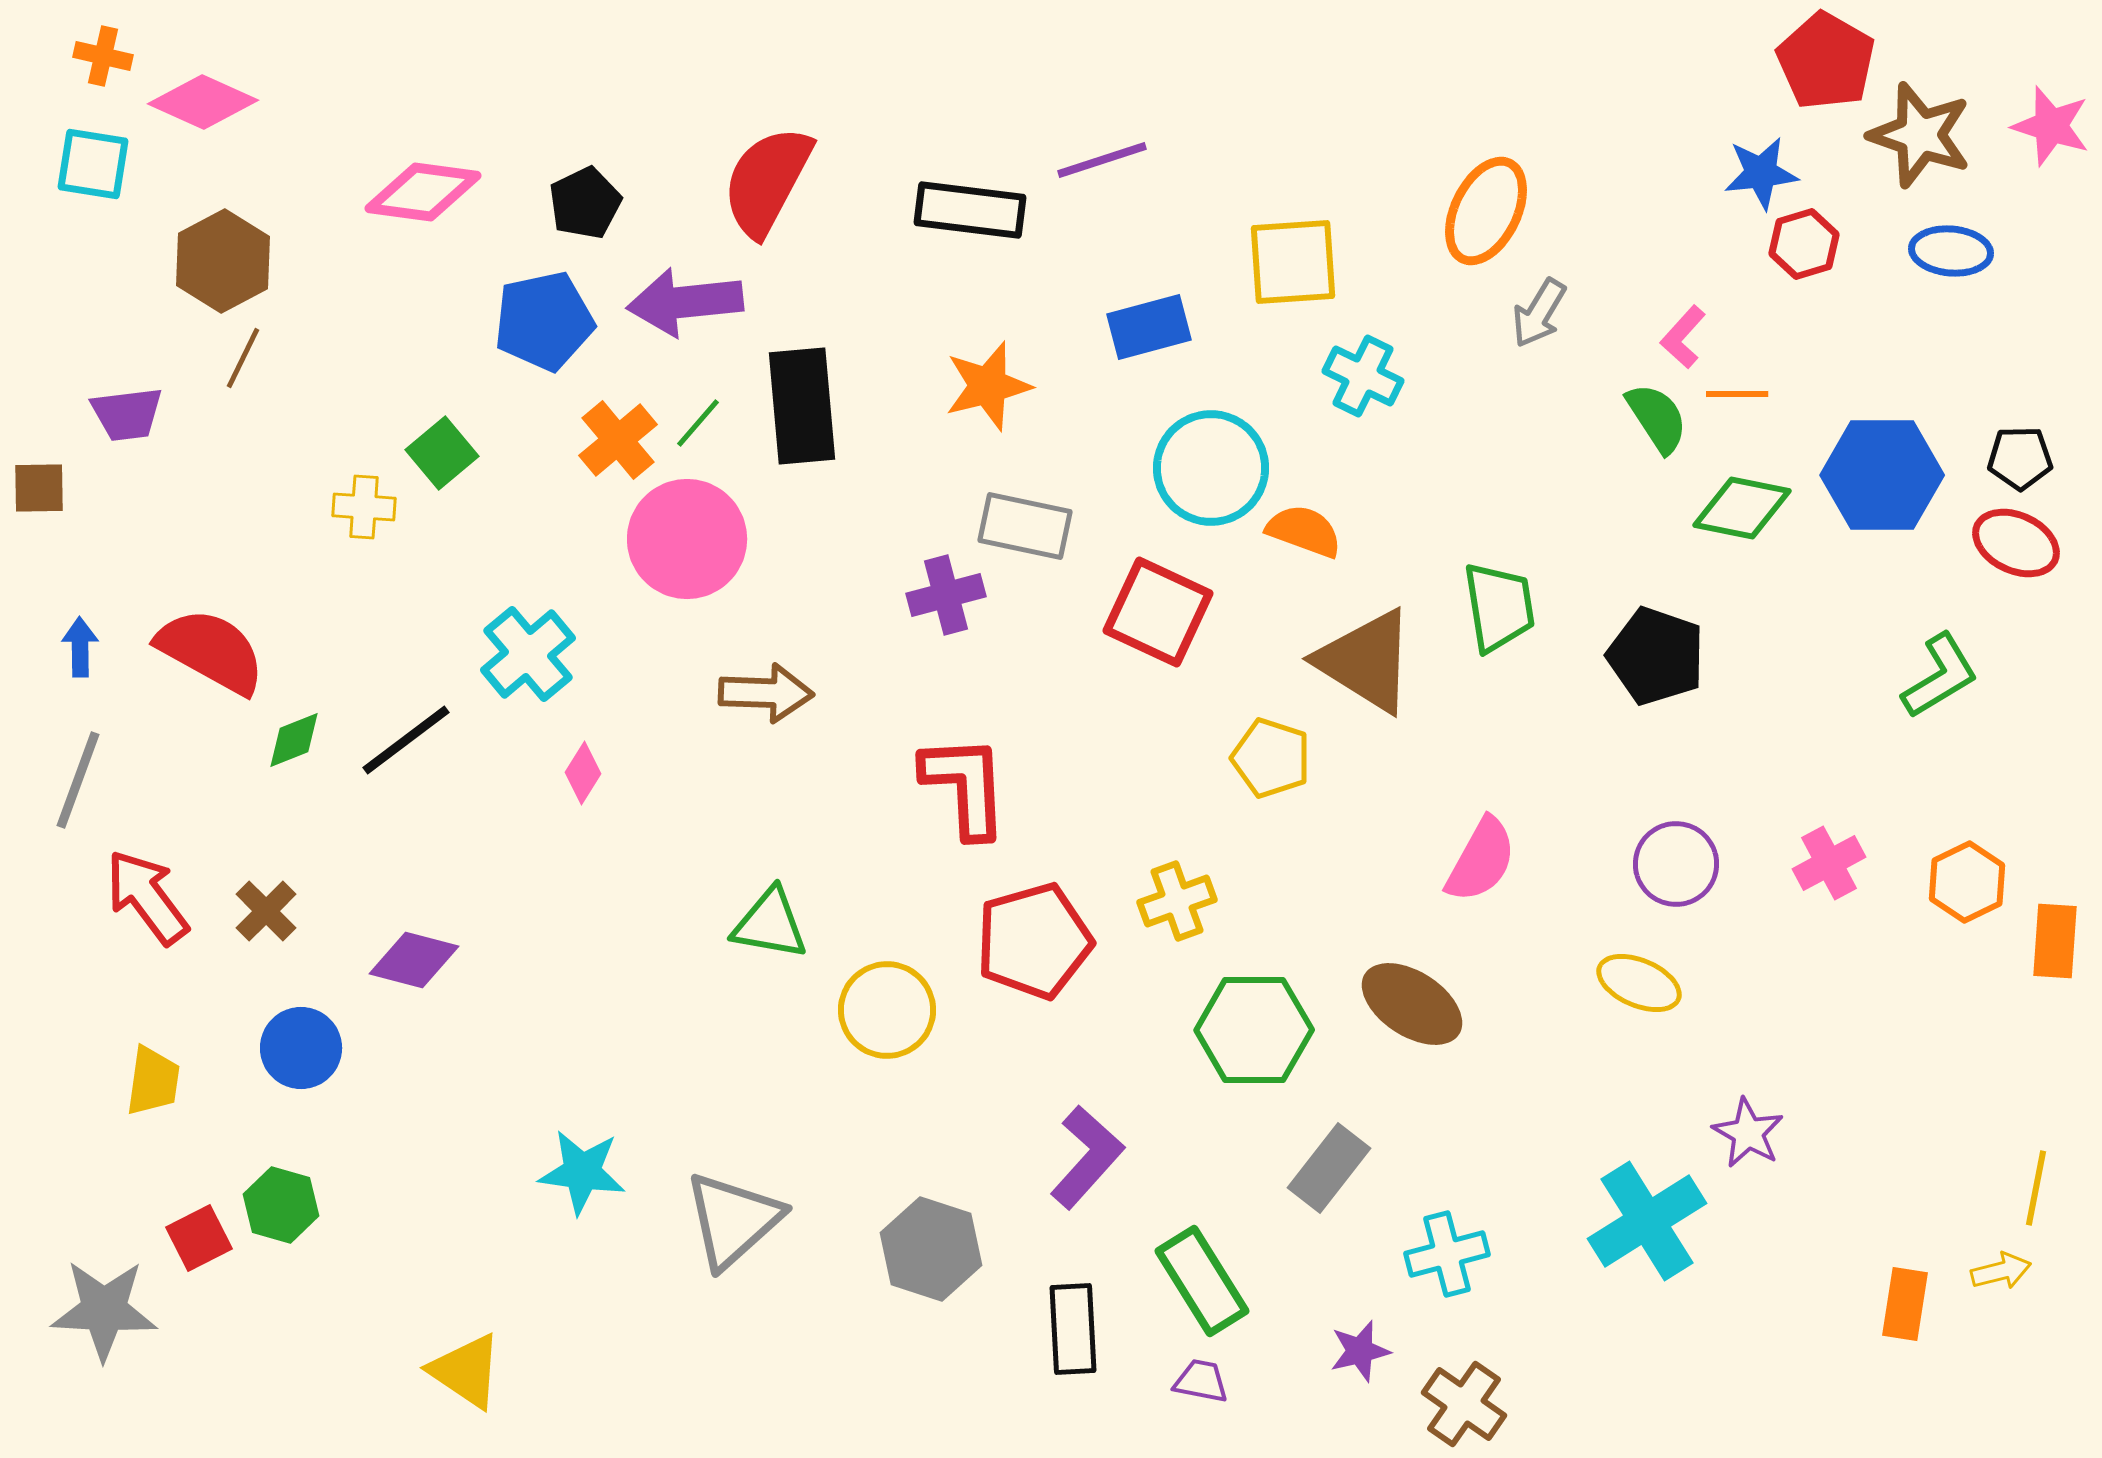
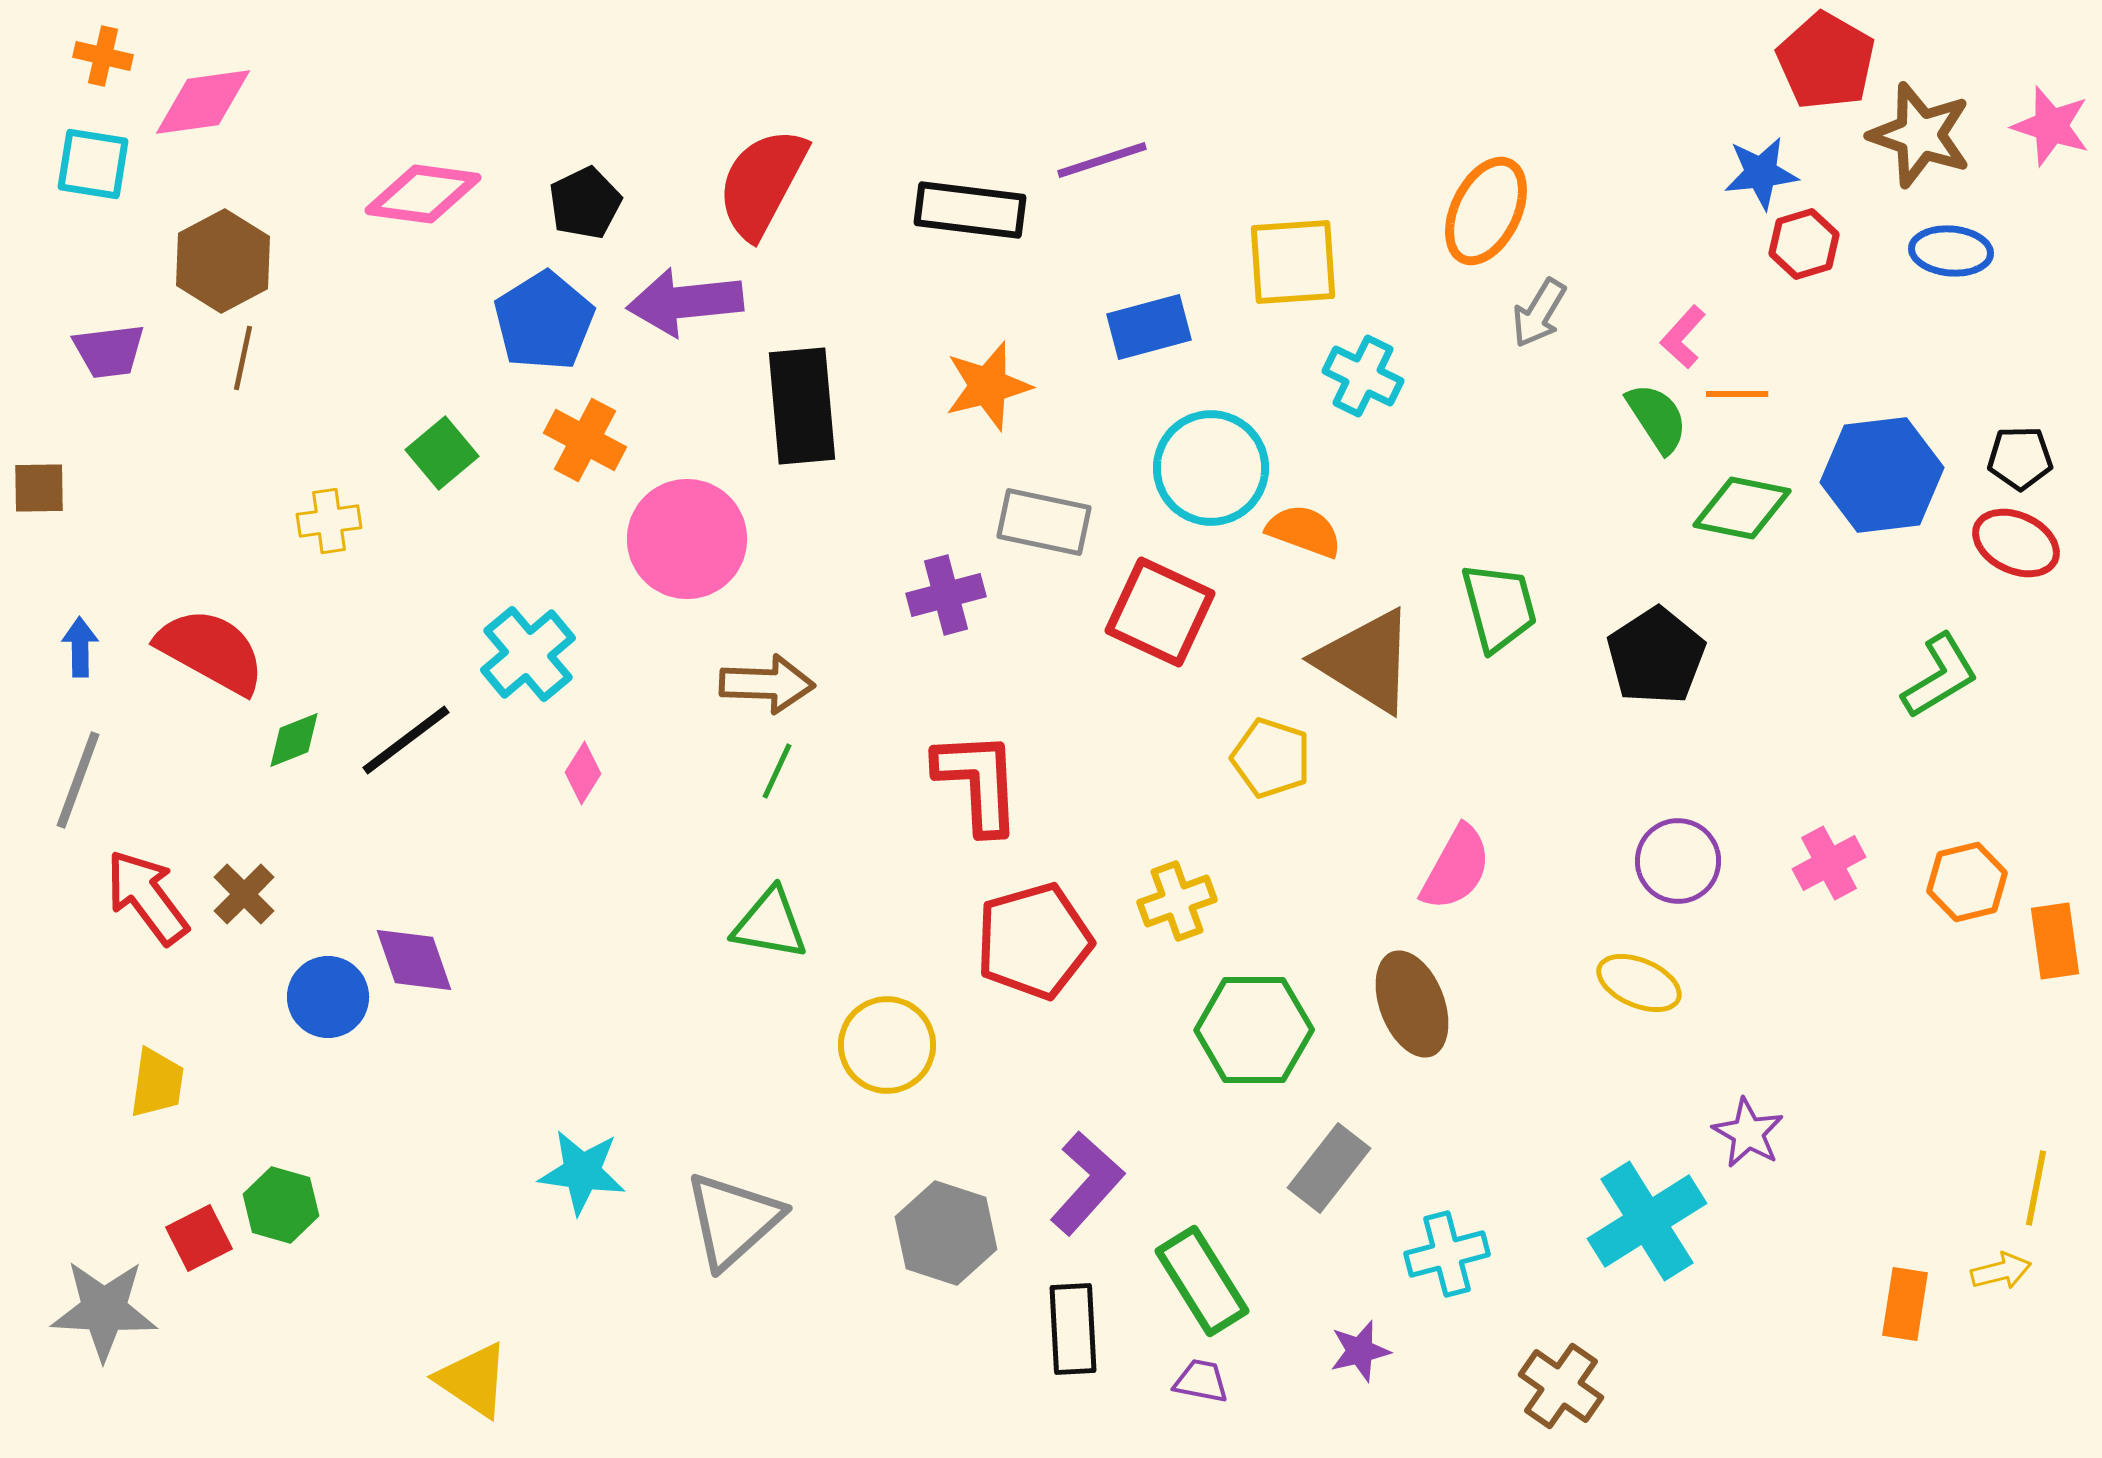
pink diamond at (203, 102): rotated 32 degrees counterclockwise
red semicircle at (767, 181): moved 5 px left, 2 px down
pink diamond at (423, 192): moved 2 px down
blue pentagon at (544, 321): rotated 20 degrees counterclockwise
brown line at (243, 358): rotated 14 degrees counterclockwise
purple trapezoid at (127, 414): moved 18 px left, 63 px up
green line at (698, 423): moved 79 px right, 348 px down; rotated 16 degrees counterclockwise
orange cross at (618, 440): moved 33 px left; rotated 22 degrees counterclockwise
blue hexagon at (1882, 475): rotated 7 degrees counterclockwise
yellow cross at (364, 507): moved 35 px left, 14 px down; rotated 12 degrees counterclockwise
gray rectangle at (1025, 526): moved 19 px right, 4 px up
green trapezoid at (1499, 607): rotated 6 degrees counterclockwise
red square at (1158, 612): moved 2 px right
black pentagon at (1656, 656): rotated 20 degrees clockwise
brown arrow at (766, 693): moved 1 px right, 9 px up
red L-shape at (965, 786): moved 13 px right, 4 px up
pink semicircle at (1481, 860): moved 25 px left, 8 px down
purple circle at (1676, 864): moved 2 px right, 3 px up
orange hexagon at (1967, 882): rotated 12 degrees clockwise
brown cross at (266, 911): moved 22 px left, 17 px up
orange rectangle at (2055, 941): rotated 12 degrees counterclockwise
purple diamond at (414, 960): rotated 56 degrees clockwise
brown ellipse at (1412, 1004): rotated 36 degrees clockwise
yellow circle at (887, 1010): moved 35 px down
blue circle at (301, 1048): moved 27 px right, 51 px up
yellow trapezoid at (153, 1081): moved 4 px right, 2 px down
purple L-shape at (1087, 1157): moved 26 px down
gray hexagon at (931, 1249): moved 15 px right, 16 px up
yellow triangle at (466, 1371): moved 7 px right, 9 px down
brown cross at (1464, 1404): moved 97 px right, 18 px up
